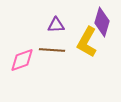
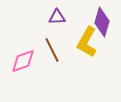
purple triangle: moved 1 px right, 8 px up
brown line: rotated 60 degrees clockwise
pink diamond: moved 1 px right, 1 px down
